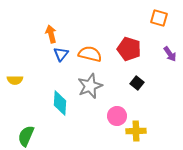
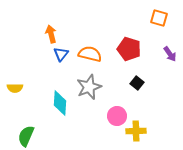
yellow semicircle: moved 8 px down
gray star: moved 1 px left, 1 px down
